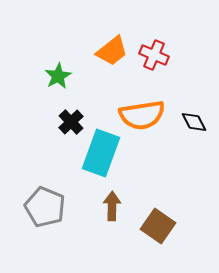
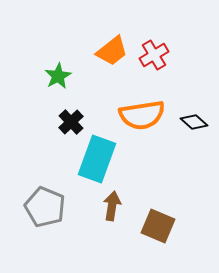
red cross: rotated 36 degrees clockwise
black diamond: rotated 20 degrees counterclockwise
cyan rectangle: moved 4 px left, 6 px down
brown arrow: rotated 8 degrees clockwise
brown square: rotated 12 degrees counterclockwise
